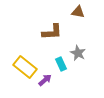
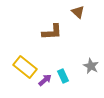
brown triangle: rotated 32 degrees clockwise
gray star: moved 13 px right, 13 px down
cyan rectangle: moved 2 px right, 12 px down
